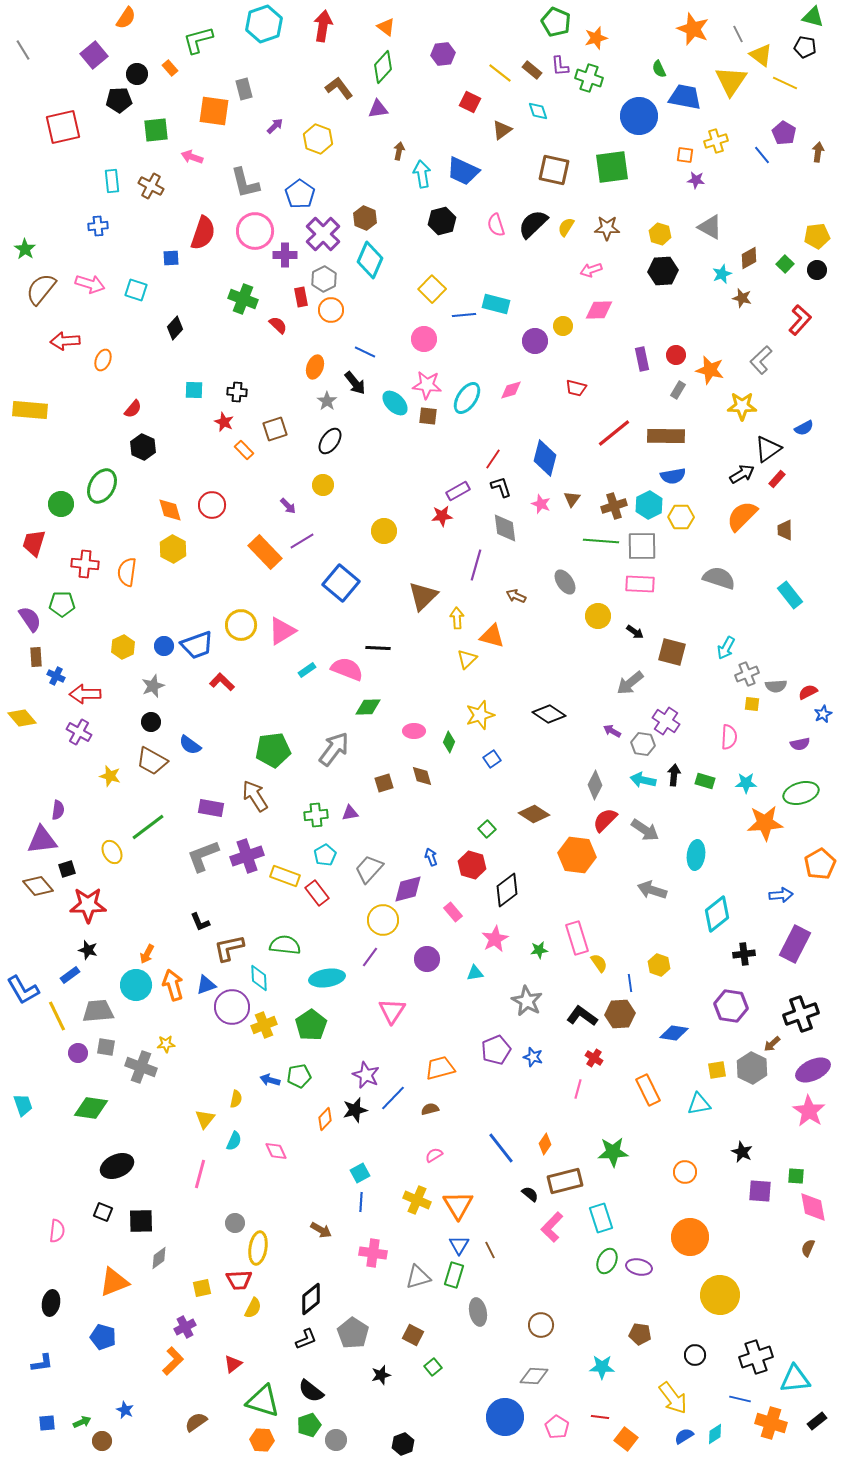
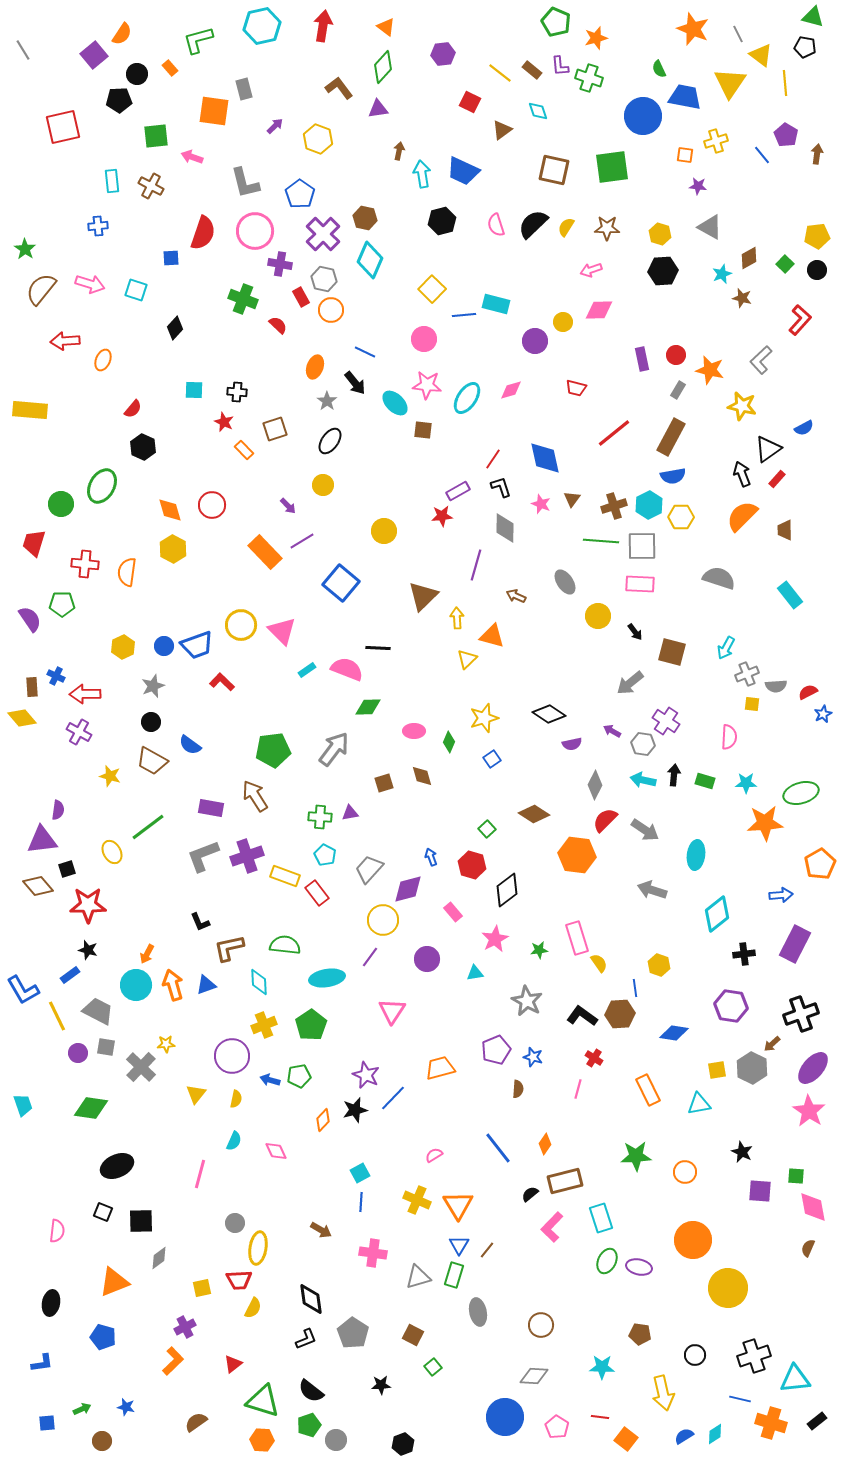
orange semicircle at (126, 18): moved 4 px left, 16 px down
cyan hexagon at (264, 24): moved 2 px left, 2 px down; rotated 6 degrees clockwise
yellow triangle at (731, 81): moved 1 px left, 2 px down
yellow line at (785, 83): rotated 60 degrees clockwise
blue circle at (639, 116): moved 4 px right
green square at (156, 130): moved 6 px down
purple pentagon at (784, 133): moved 2 px right, 2 px down
brown arrow at (818, 152): moved 1 px left, 2 px down
purple star at (696, 180): moved 2 px right, 6 px down
brown hexagon at (365, 218): rotated 10 degrees counterclockwise
purple cross at (285, 255): moved 5 px left, 9 px down; rotated 10 degrees clockwise
gray hexagon at (324, 279): rotated 20 degrees counterclockwise
red rectangle at (301, 297): rotated 18 degrees counterclockwise
yellow circle at (563, 326): moved 4 px up
yellow star at (742, 406): rotated 12 degrees clockwise
brown square at (428, 416): moved 5 px left, 14 px down
brown rectangle at (666, 436): moved 5 px right, 1 px down; rotated 63 degrees counterclockwise
blue diamond at (545, 458): rotated 27 degrees counterclockwise
black arrow at (742, 474): rotated 80 degrees counterclockwise
gray diamond at (505, 528): rotated 8 degrees clockwise
pink triangle at (282, 631): rotated 44 degrees counterclockwise
black arrow at (635, 632): rotated 18 degrees clockwise
brown rectangle at (36, 657): moved 4 px left, 30 px down
yellow star at (480, 715): moved 4 px right, 3 px down
purple semicircle at (800, 744): moved 228 px left
green cross at (316, 815): moved 4 px right, 2 px down; rotated 10 degrees clockwise
cyan pentagon at (325, 855): rotated 15 degrees counterclockwise
cyan diamond at (259, 978): moved 4 px down
blue line at (630, 983): moved 5 px right, 5 px down
purple circle at (232, 1007): moved 49 px down
gray trapezoid at (98, 1011): rotated 32 degrees clockwise
gray cross at (141, 1067): rotated 24 degrees clockwise
purple ellipse at (813, 1070): moved 2 px up; rotated 24 degrees counterclockwise
brown semicircle at (430, 1109): moved 88 px right, 20 px up; rotated 108 degrees clockwise
yellow triangle at (205, 1119): moved 9 px left, 25 px up
orange diamond at (325, 1119): moved 2 px left, 1 px down
blue line at (501, 1148): moved 3 px left
green star at (613, 1152): moved 23 px right, 4 px down
black semicircle at (530, 1194): rotated 78 degrees counterclockwise
orange circle at (690, 1237): moved 3 px right, 3 px down
brown line at (490, 1250): moved 3 px left; rotated 66 degrees clockwise
yellow circle at (720, 1295): moved 8 px right, 7 px up
black diamond at (311, 1299): rotated 60 degrees counterclockwise
black cross at (756, 1357): moved 2 px left, 1 px up
black star at (381, 1375): moved 10 px down; rotated 12 degrees clockwise
yellow arrow at (673, 1398): moved 10 px left, 5 px up; rotated 24 degrees clockwise
blue star at (125, 1410): moved 1 px right, 3 px up; rotated 12 degrees counterclockwise
green arrow at (82, 1422): moved 13 px up
